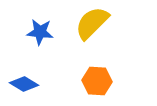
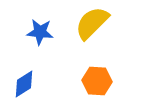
blue diamond: rotated 64 degrees counterclockwise
